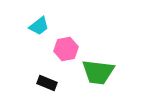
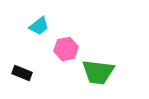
black rectangle: moved 25 px left, 10 px up
